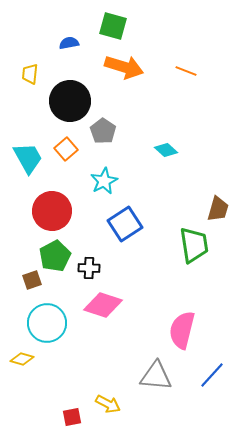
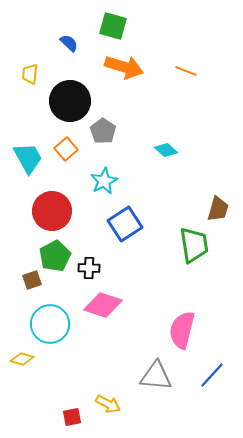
blue semicircle: rotated 54 degrees clockwise
cyan circle: moved 3 px right, 1 px down
